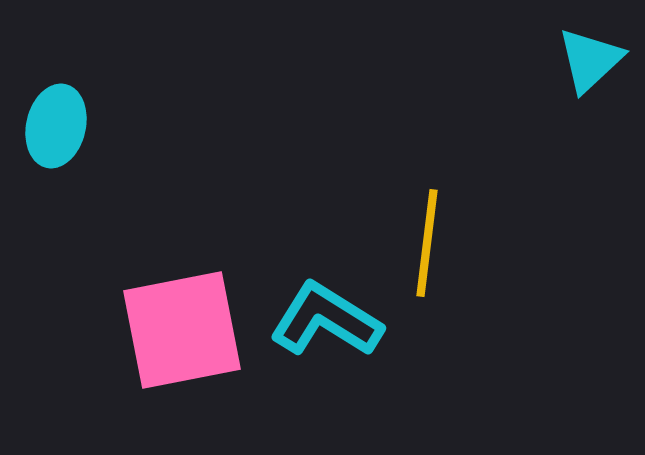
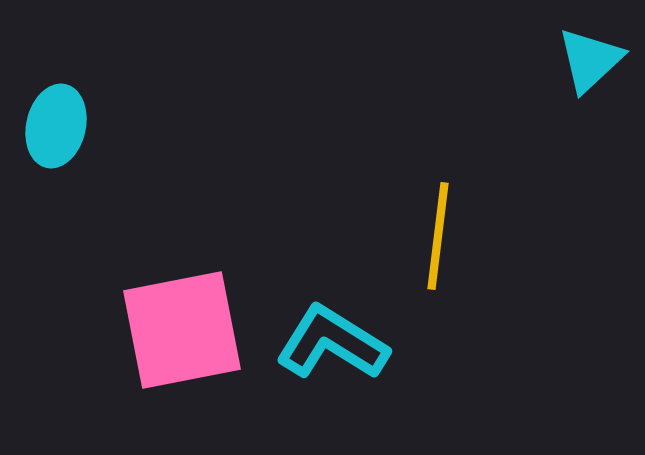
yellow line: moved 11 px right, 7 px up
cyan L-shape: moved 6 px right, 23 px down
